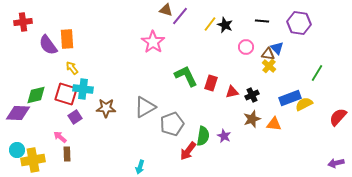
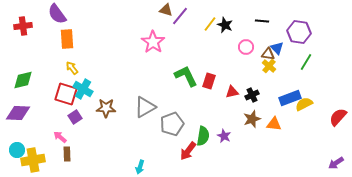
red cross at (23, 22): moved 4 px down
purple hexagon at (299, 23): moved 9 px down
purple semicircle at (48, 45): moved 9 px right, 31 px up
green line at (317, 73): moved 11 px left, 11 px up
red rectangle at (211, 83): moved 2 px left, 2 px up
cyan cross at (83, 89): rotated 24 degrees clockwise
green diamond at (36, 95): moved 13 px left, 15 px up
purple arrow at (336, 163): rotated 21 degrees counterclockwise
